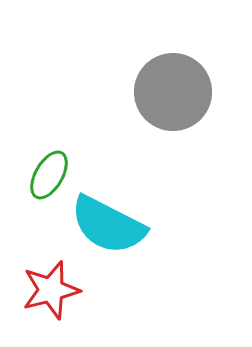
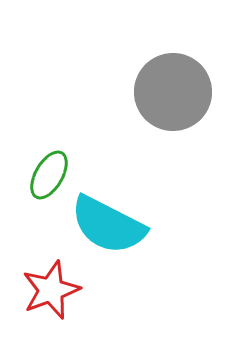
red star: rotated 6 degrees counterclockwise
